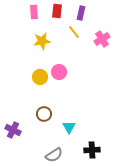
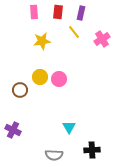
red rectangle: moved 1 px right, 1 px down
pink circle: moved 7 px down
brown circle: moved 24 px left, 24 px up
gray semicircle: rotated 36 degrees clockwise
